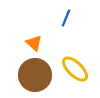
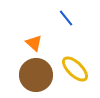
blue line: rotated 60 degrees counterclockwise
brown circle: moved 1 px right
